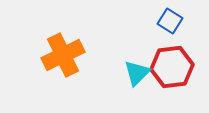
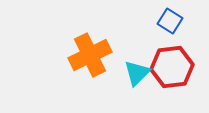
orange cross: moved 27 px right
